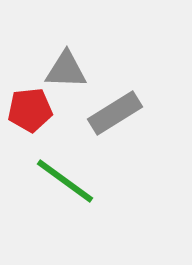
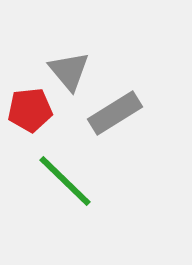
gray triangle: moved 3 px right, 1 px down; rotated 48 degrees clockwise
green line: rotated 8 degrees clockwise
